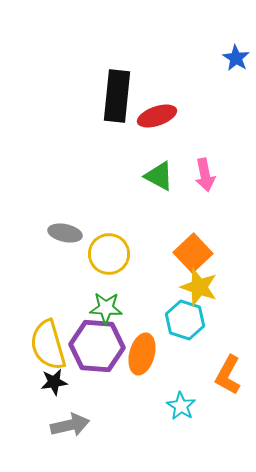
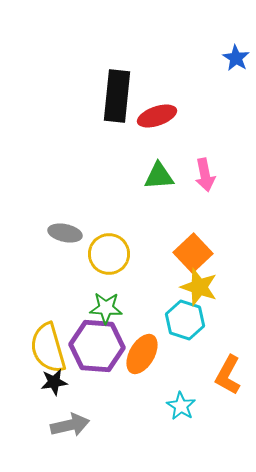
green triangle: rotated 32 degrees counterclockwise
yellow semicircle: moved 3 px down
orange ellipse: rotated 15 degrees clockwise
